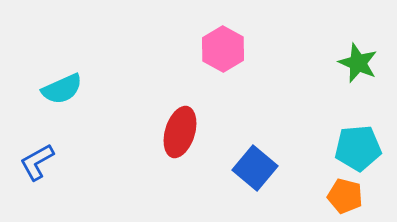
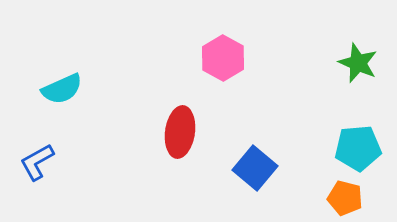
pink hexagon: moved 9 px down
red ellipse: rotated 9 degrees counterclockwise
orange pentagon: moved 2 px down
